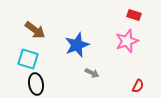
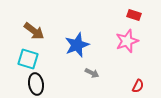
brown arrow: moved 1 px left, 1 px down
